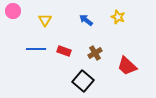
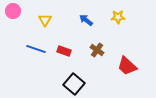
yellow star: rotated 24 degrees counterclockwise
blue line: rotated 18 degrees clockwise
brown cross: moved 2 px right, 3 px up; rotated 24 degrees counterclockwise
black square: moved 9 px left, 3 px down
